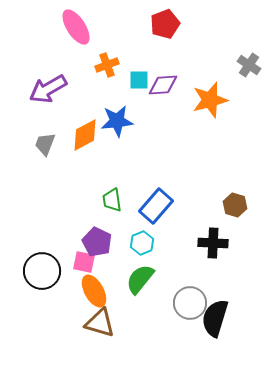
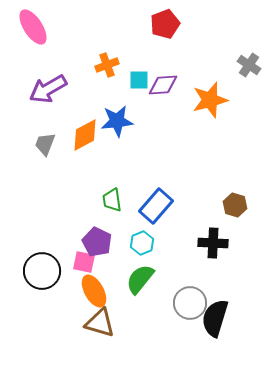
pink ellipse: moved 43 px left
